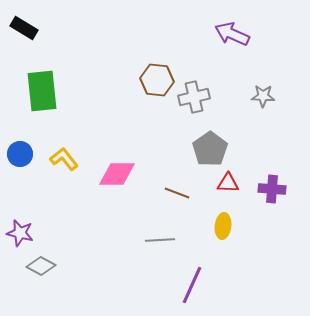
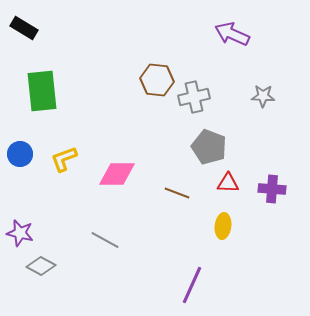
gray pentagon: moved 1 px left, 2 px up; rotated 16 degrees counterclockwise
yellow L-shape: rotated 72 degrees counterclockwise
gray line: moved 55 px left; rotated 32 degrees clockwise
